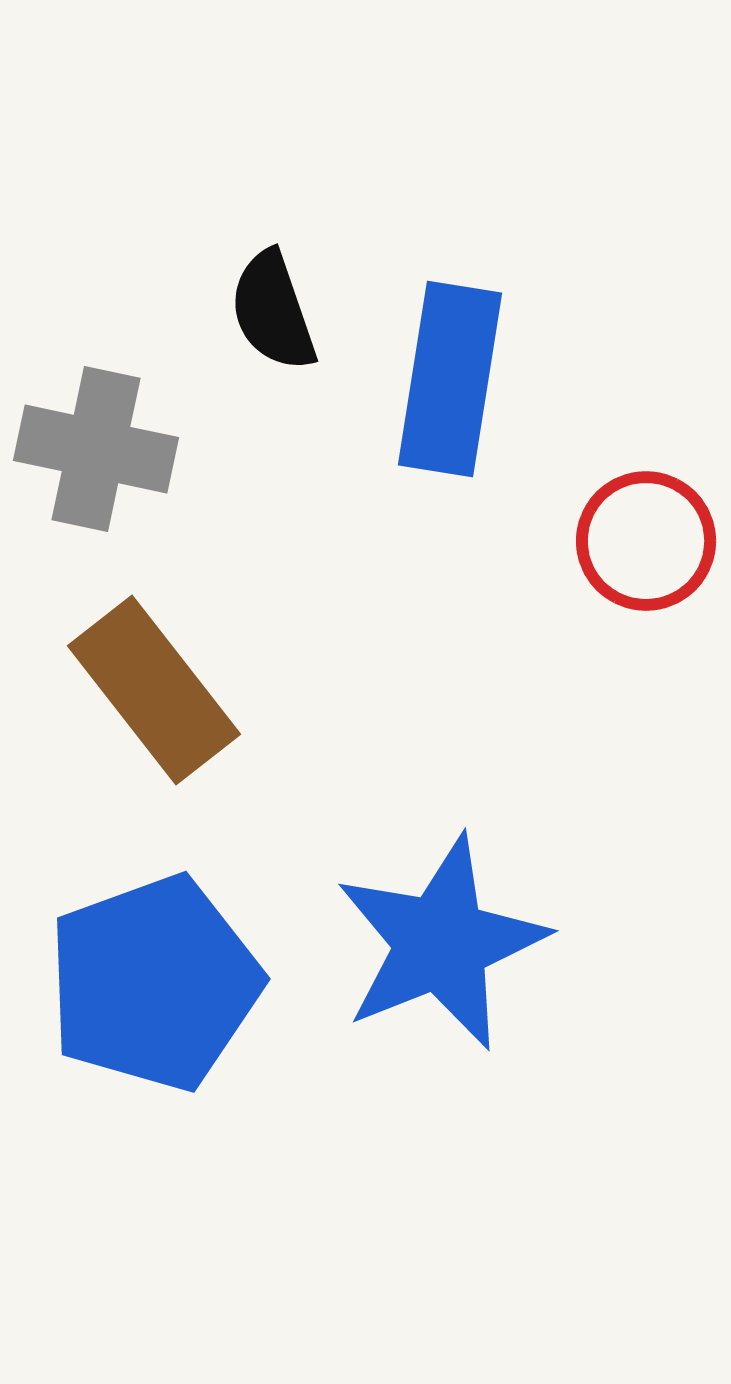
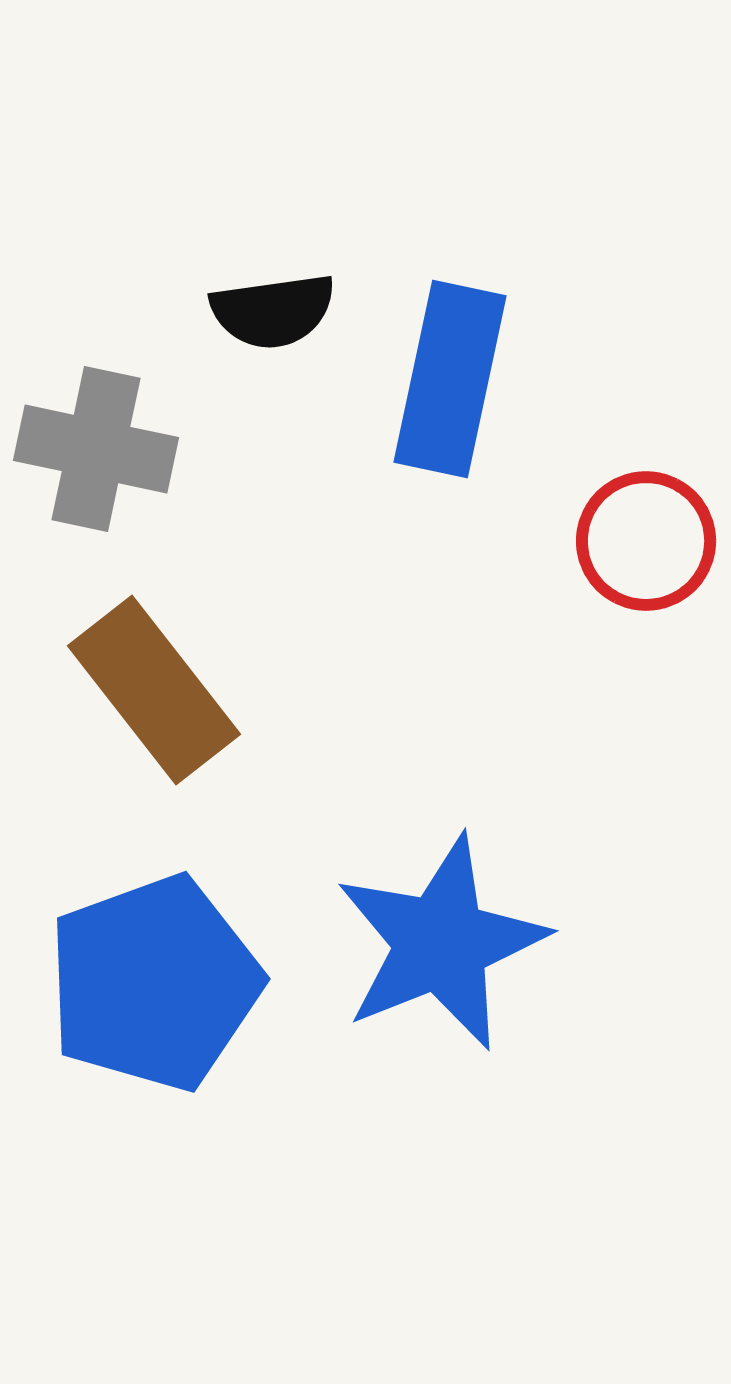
black semicircle: rotated 79 degrees counterclockwise
blue rectangle: rotated 3 degrees clockwise
